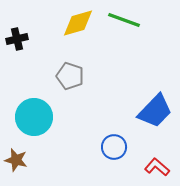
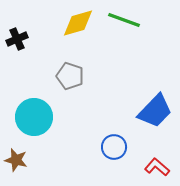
black cross: rotated 10 degrees counterclockwise
